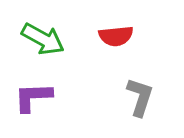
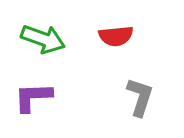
green arrow: rotated 9 degrees counterclockwise
